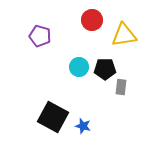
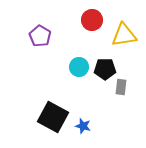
purple pentagon: rotated 15 degrees clockwise
